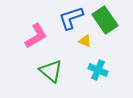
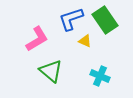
blue L-shape: moved 1 px down
pink L-shape: moved 1 px right, 3 px down
cyan cross: moved 2 px right, 6 px down
